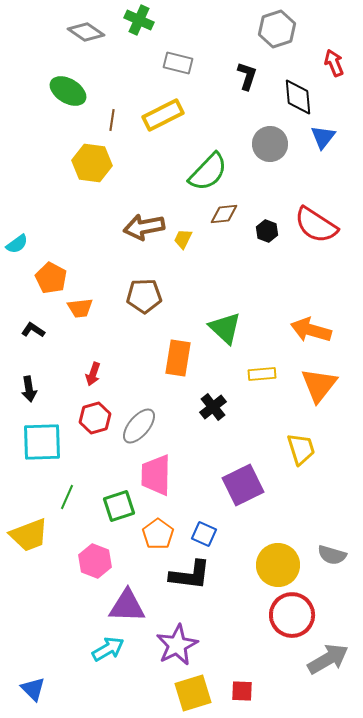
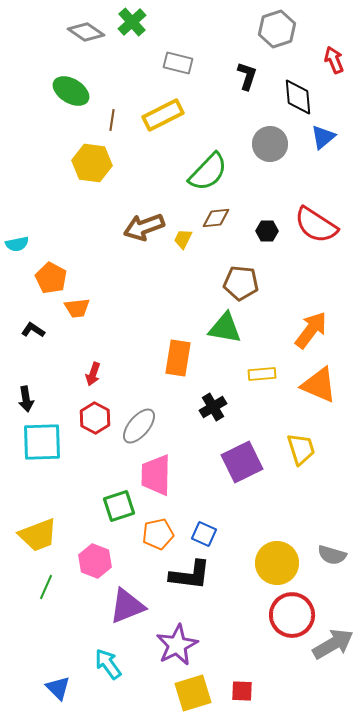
green cross at (139, 20): moved 7 px left, 2 px down; rotated 24 degrees clockwise
red arrow at (334, 63): moved 3 px up
green ellipse at (68, 91): moved 3 px right
blue triangle at (323, 137): rotated 12 degrees clockwise
brown diamond at (224, 214): moved 8 px left, 4 px down
brown arrow at (144, 227): rotated 9 degrees counterclockwise
black hexagon at (267, 231): rotated 20 degrees counterclockwise
cyan semicircle at (17, 244): rotated 25 degrees clockwise
brown pentagon at (144, 296): moved 97 px right, 13 px up; rotated 8 degrees clockwise
orange trapezoid at (80, 308): moved 3 px left
green triangle at (225, 328): rotated 33 degrees counterclockwise
orange arrow at (311, 330): rotated 111 degrees clockwise
orange triangle at (319, 385): rotated 45 degrees counterclockwise
black arrow at (29, 389): moved 3 px left, 10 px down
black cross at (213, 407): rotated 8 degrees clockwise
red hexagon at (95, 418): rotated 16 degrees counterclockwise
purple square at (243, 485): moved 1 px left, 23 px up
green line at (67, 497): moved 21 px left, 90 px down
orange pentagon at (158, 534): rotated 24 degrees clockwise
yellow trapezoid at (29, 535): moved 9 px right
yellow circle at (278, 565): moved 1 px left, 2 px up
purple triangle at (127, 606): rotated 24 degrees counterclockwise
cyan arrow at (108, 649): moved 15 px down; rotated 96 degrees counterclockwise
gray arrow at (328, 659): moved 5 px right, 15 px up
blue triangle at (33, 689): moved 25 px right, 1 px up
